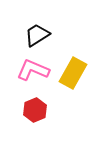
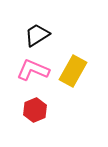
yellow rectangle: moved 2 px up
